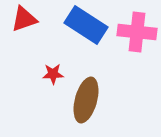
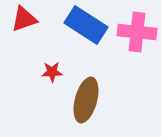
red star: moved 1 px left, 2 px up
